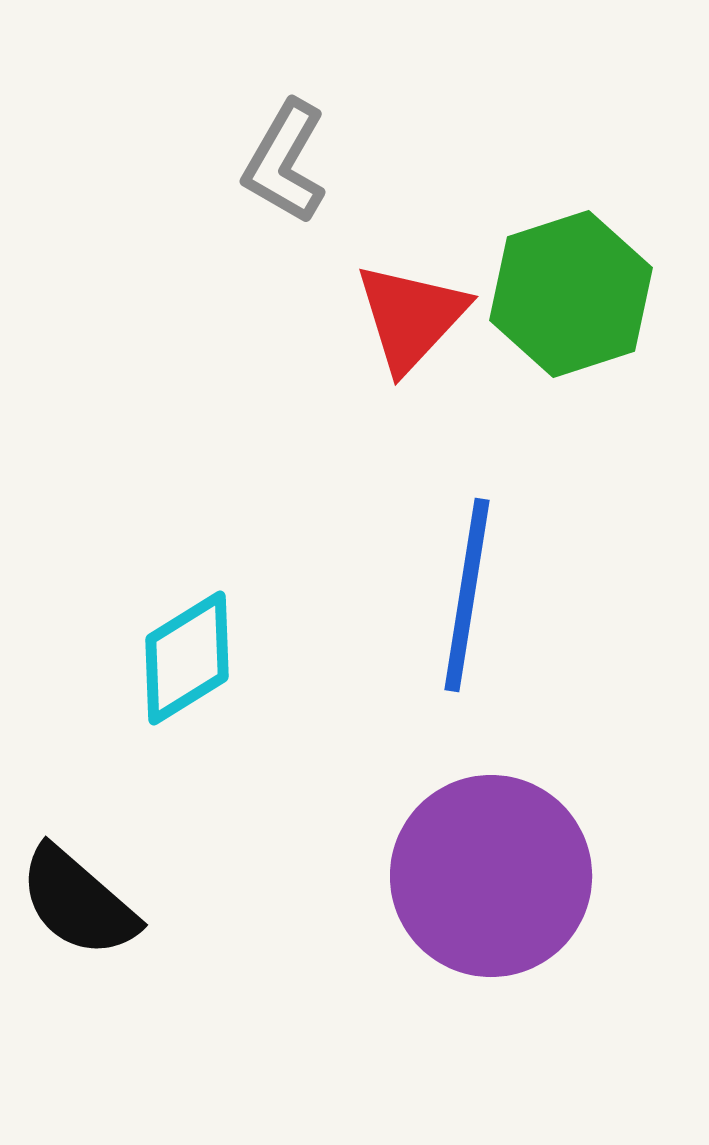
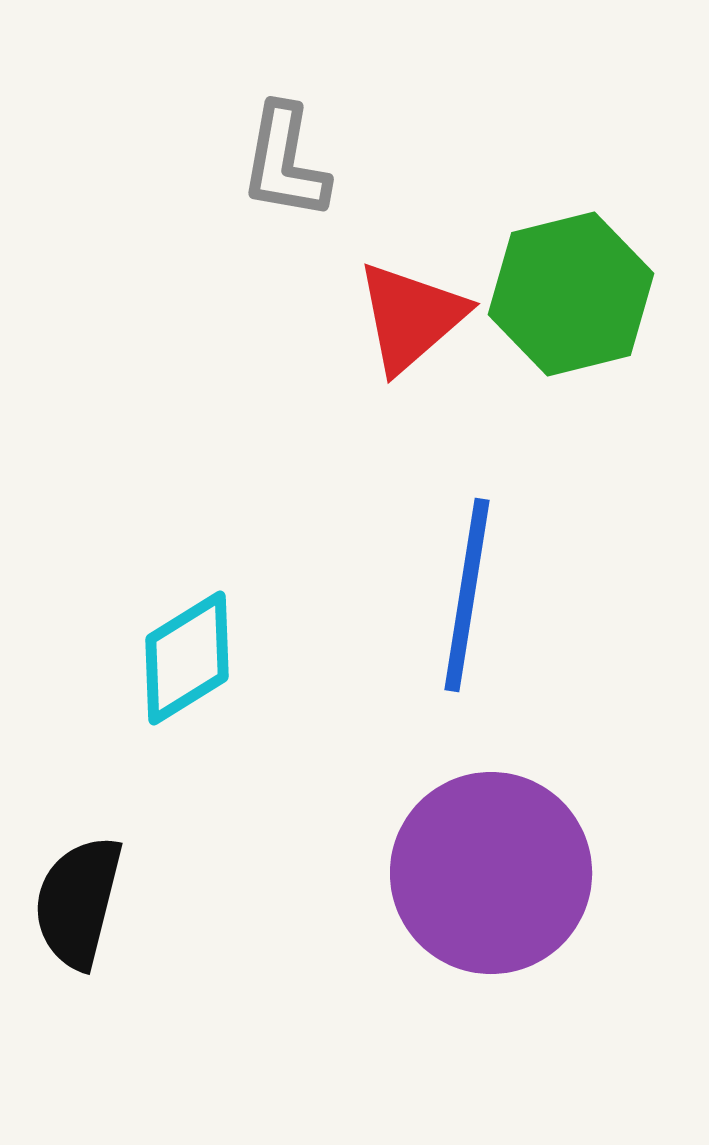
gray L-shape: rotated 20 degrees counterclockwise
green hexagon: rotated 4 degrees clockwise
red triangle: rotated 6 degrees clockwise
purple circle: moved 3 px up
black semicircle: rotated 63 degrees clockwise
